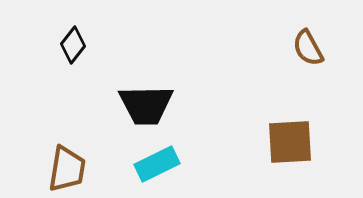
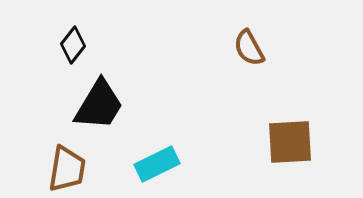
brown semicircle: moved 59 px left
black trapezoid: moved 47 px left; rotated 58 degrees counterclockwise
